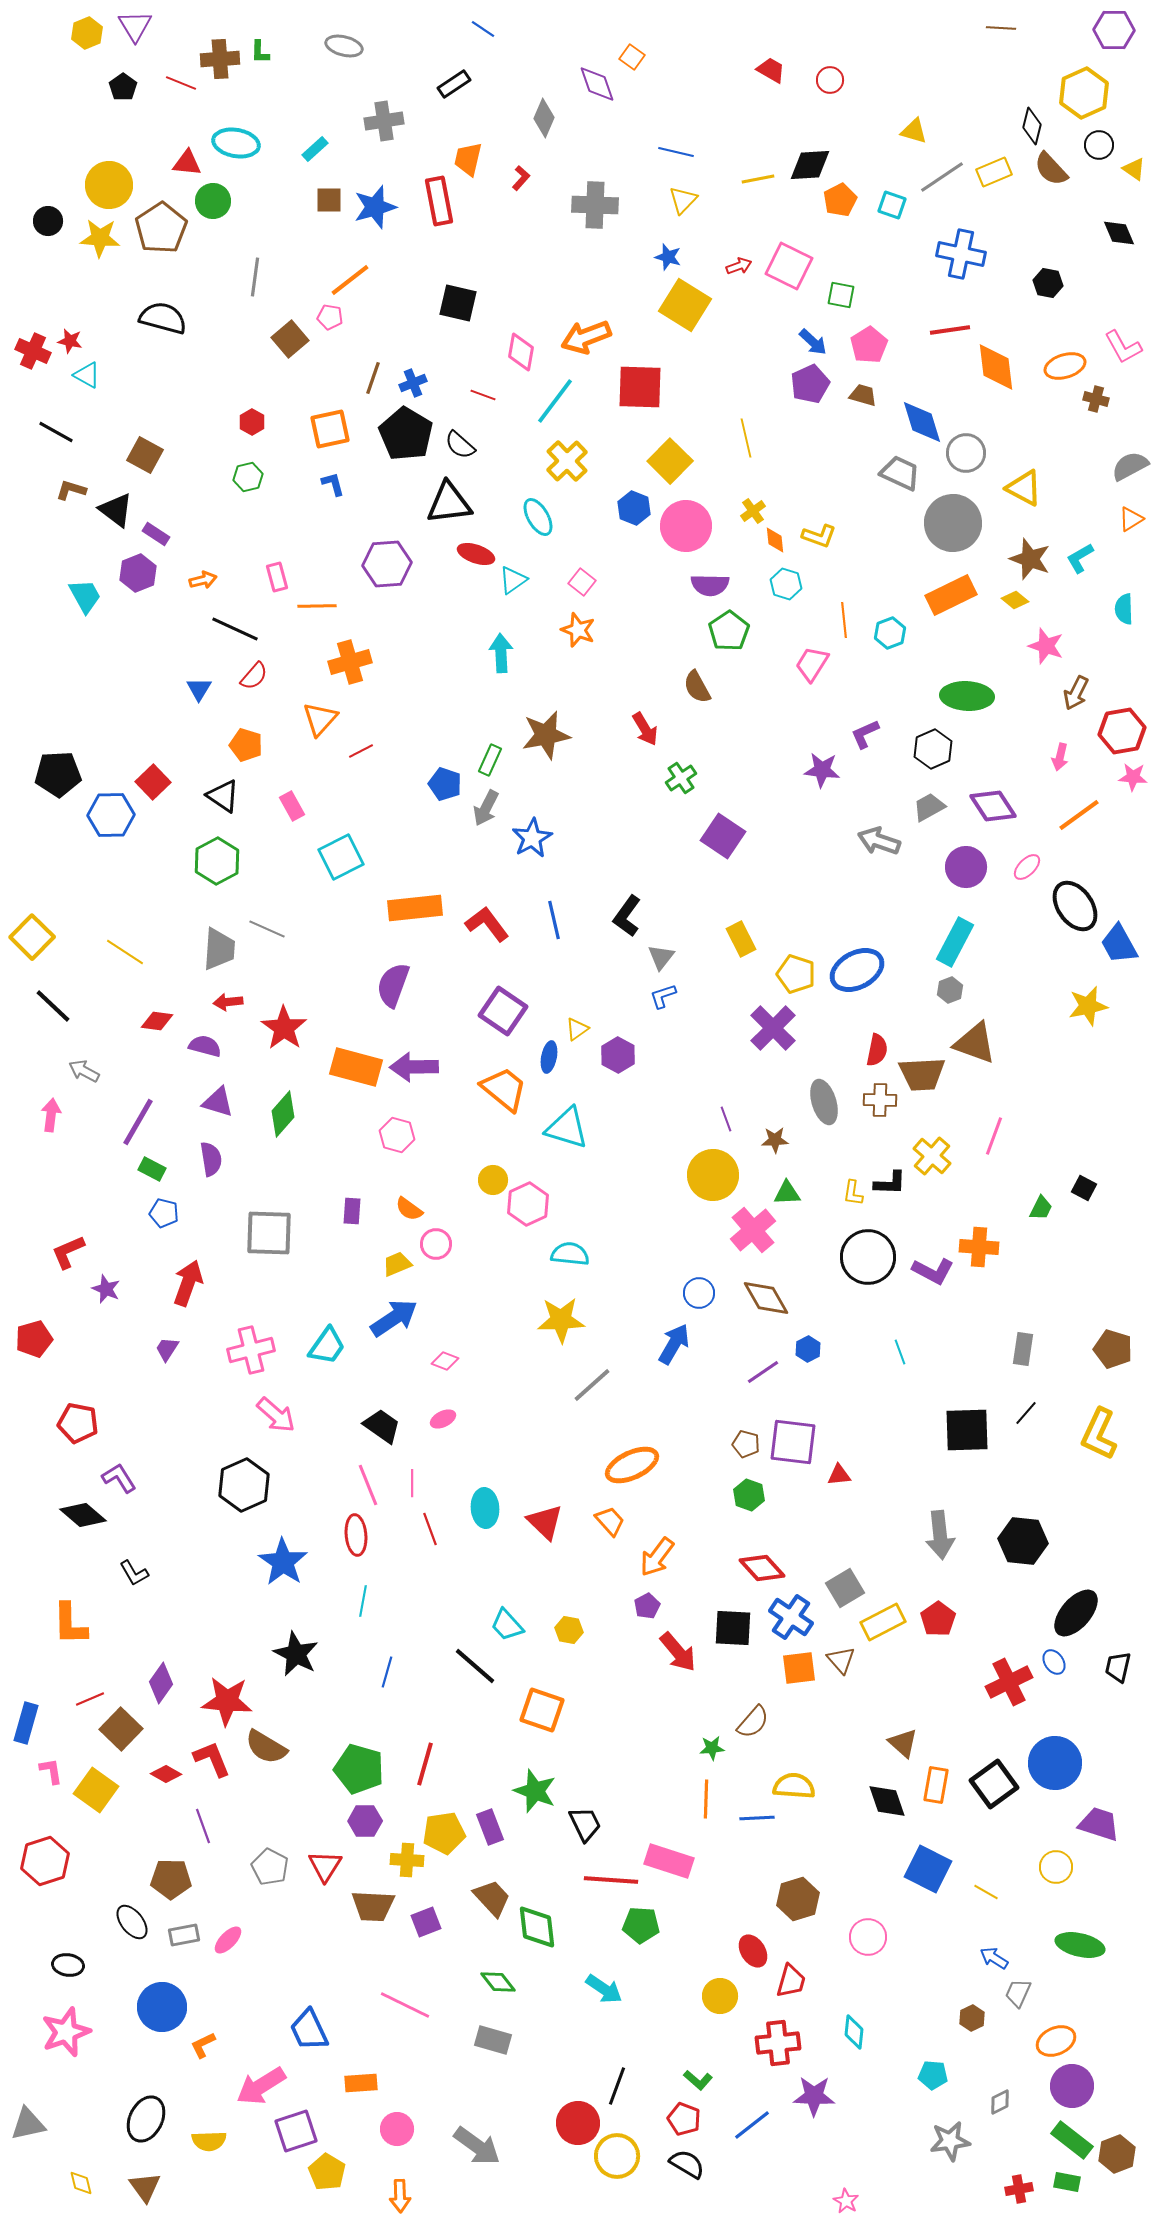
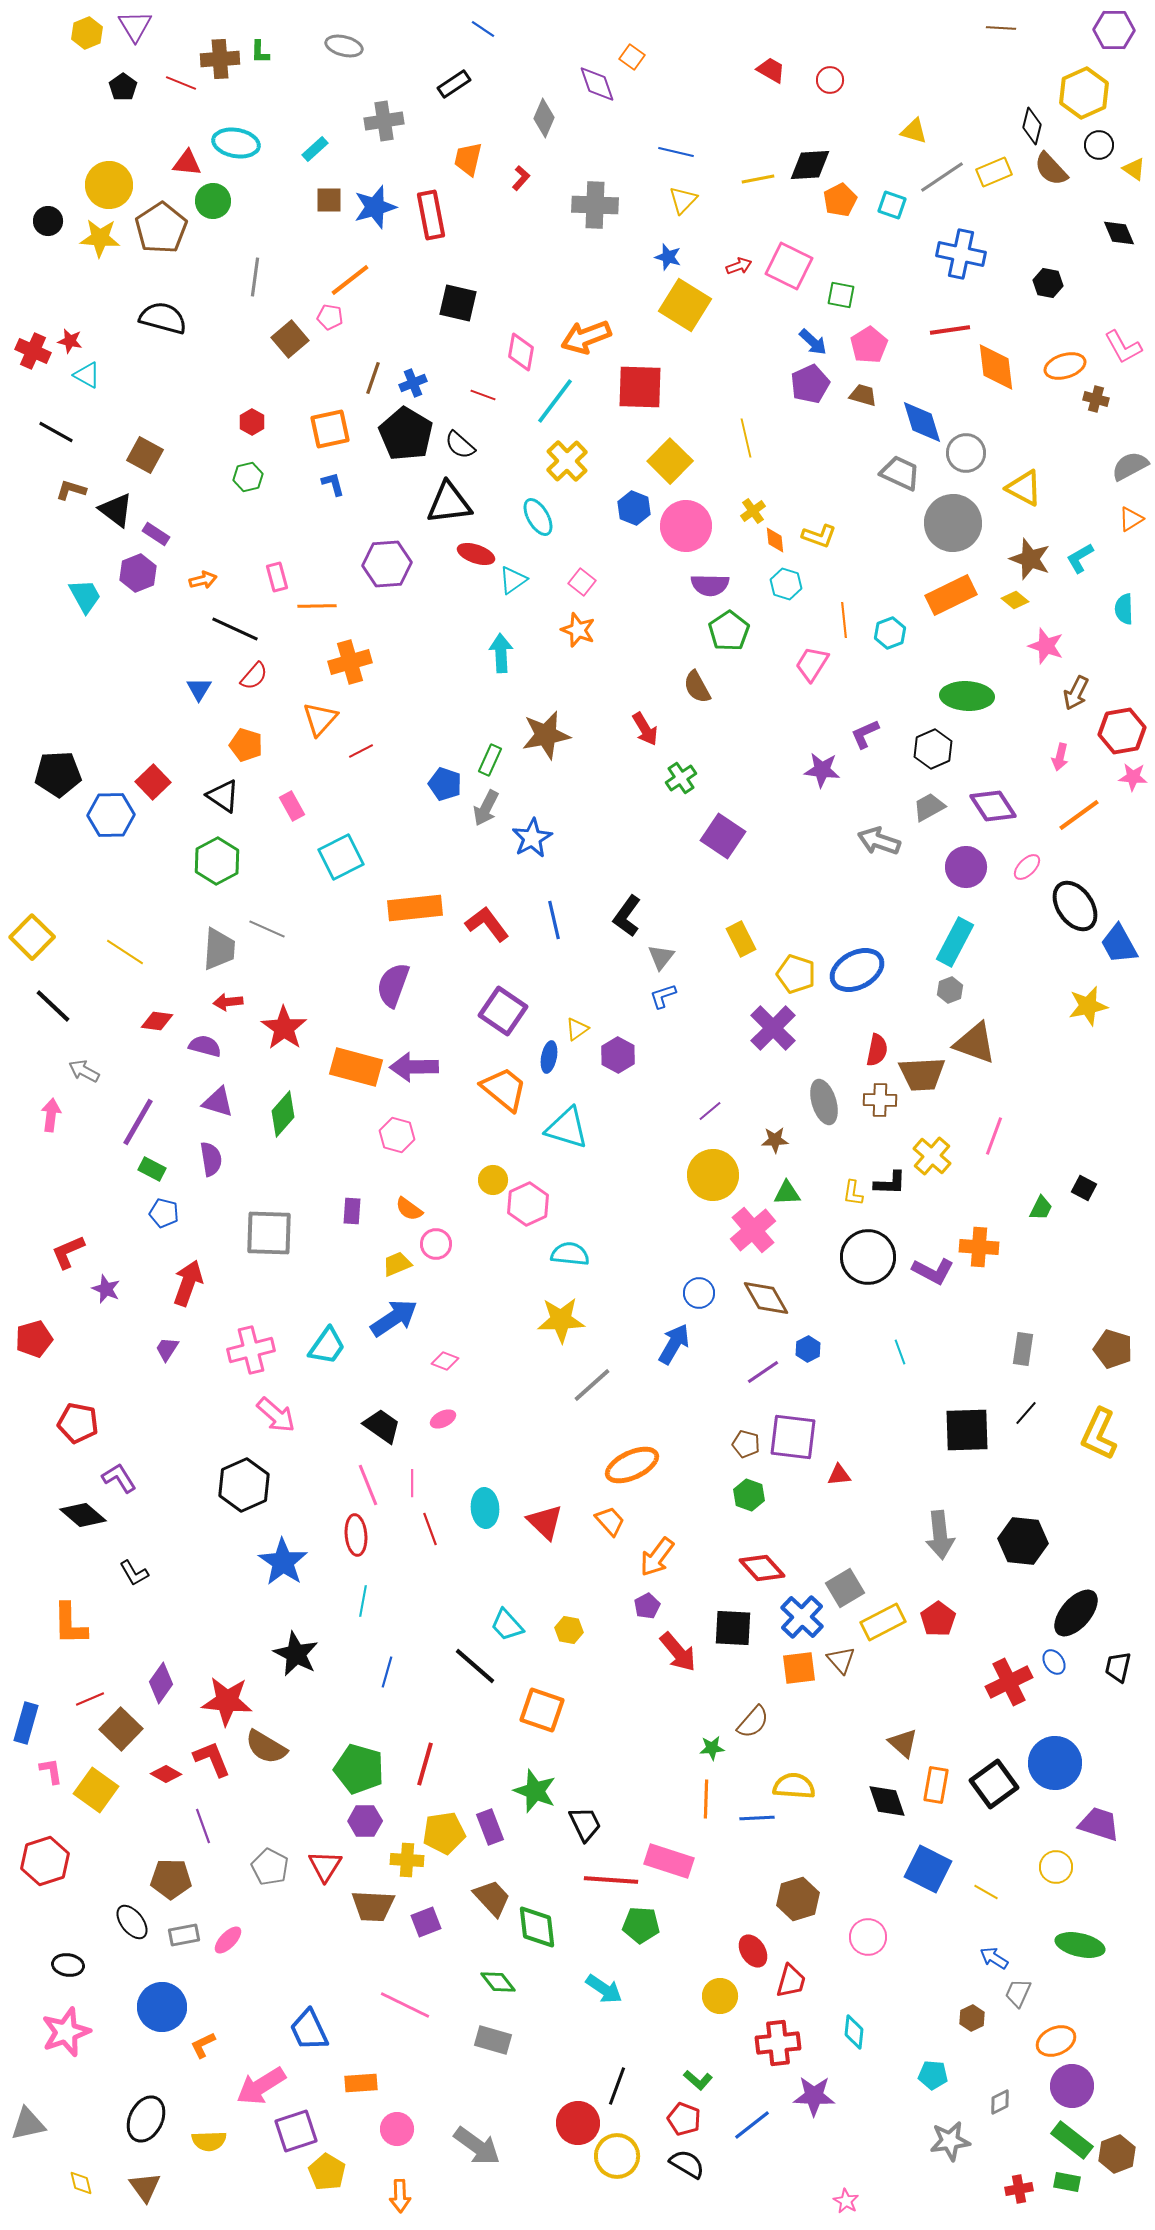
red rectangle at (439, 201): moved 8 px left, 14 px down
purple line at (726, 1119): moved 16 px left, 8 px up; rotated 70 degrees clockwise
purple square at (793, 1442): moved 5 px up
blue cross at (791, 1617): moved 11 px right; rotated 9 degrees clockwise
